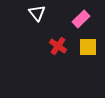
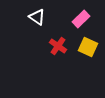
white triangle: moved 4 px down; rotated 18 degrees counterclockwise
yellow square: rotated 24 degrees clockwise
